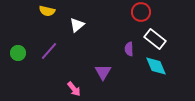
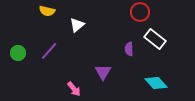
red circle: moved 1 px left
cyan diamond: moved 17 px down; rotated 20 degrees counterclockwise
